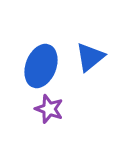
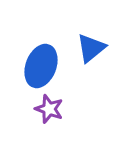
blue triangle: moved 1 px right, 9 px up
